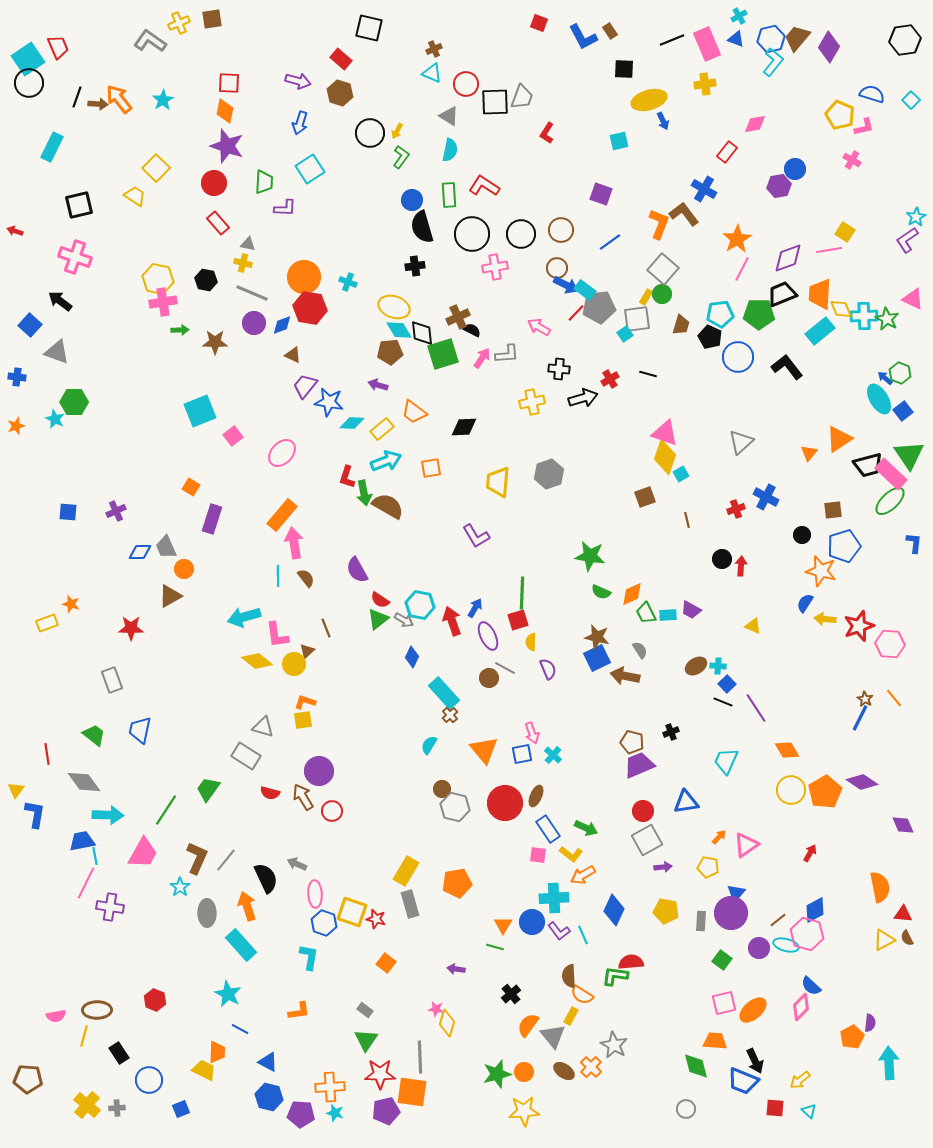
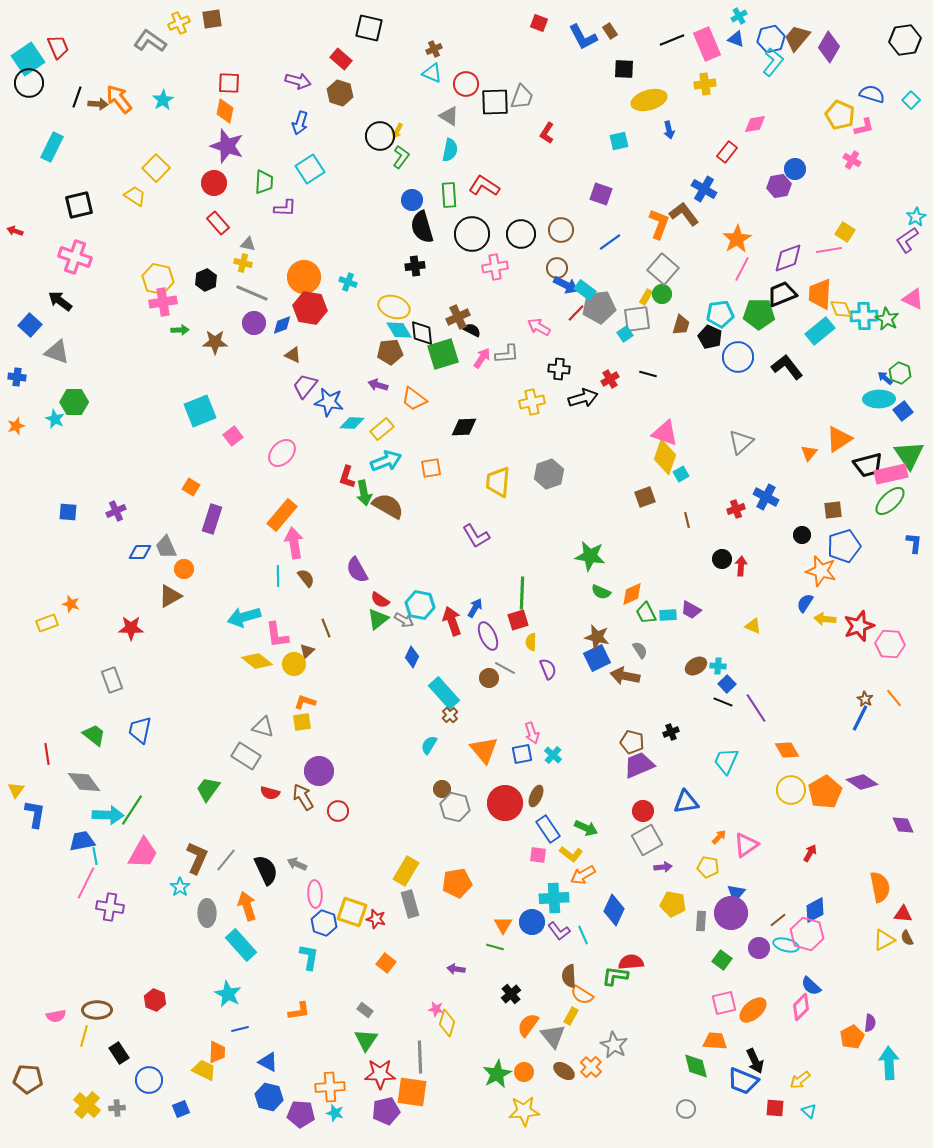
blue arrow at (663, 121): moved 6 px right, 9 px down; rotated 12 degrees clockwise
black circle at (370, 133): moved 10 px right, 3 px down
black hexagon at (206, 280): rotated 25 degrees clockwise
cyan ellipse at (879, 399): rotated 60 degrees counterclockwise
orange trapezoid at (414, 412): moved 13 px up
pink rectangle at (891, 474): rotated 56 degrees counterclockwise
yellow square at (303, 720): moved 1 px left, 2 px down
green line at (166, 810): moved 34 px left
red circle at (332, 811): moved 6 px right
black semicircle at (266, 878): moved 8 px up
yellow pentagon at (666, 911): moved 7 px right, 7 px up
blue line at (240, 1029): rotated 42 degrees counterclockwise
green star at (497, 1074): rotated 12 degrees counterclockwise
